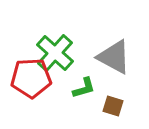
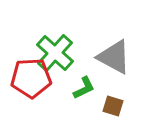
green L-shape: rotated 10 degrees counterclockwise
